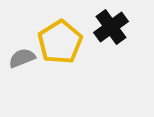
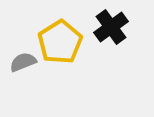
gray semicircle: moved 1 px right, 4 px down
